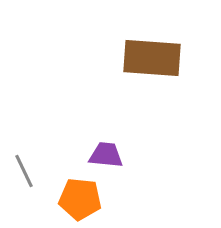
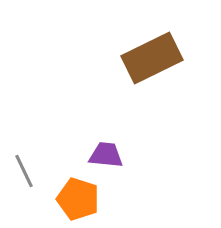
brown rectangle: rotated 30 degrees counterclockwise
orange pentagon: moved 2 px left; rotated 12 degrees clockwise
